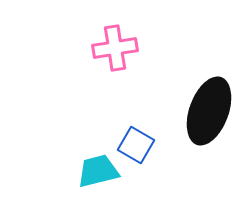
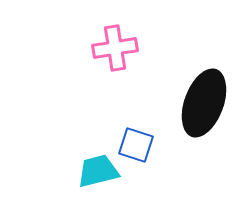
black ellipse: moved 5 px left, 8 px up
blue square: rotated 12 degrees counterclockwise
